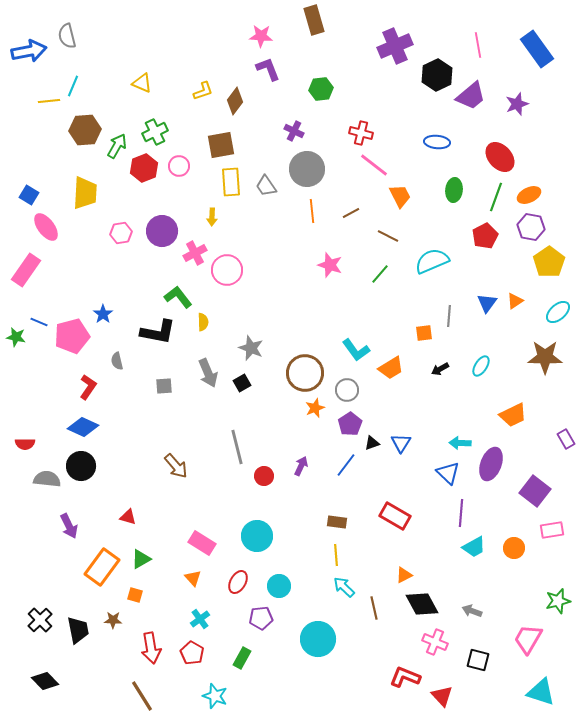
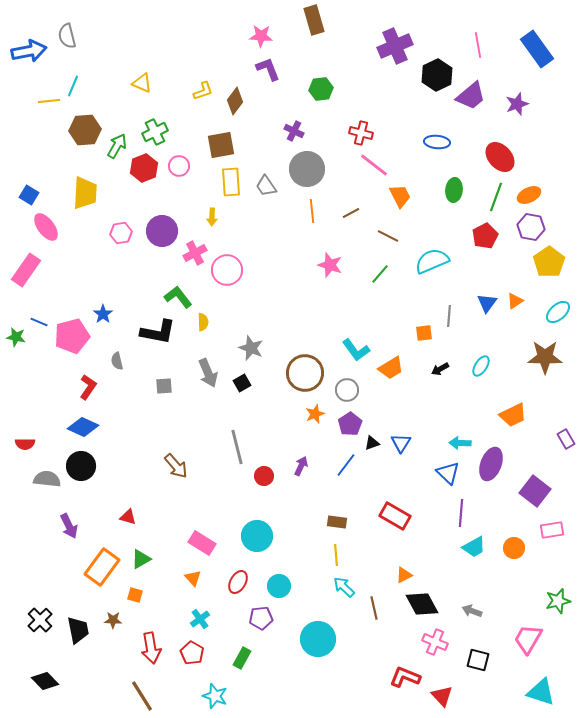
orange star at (315, 408): moved 6 px down
